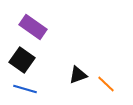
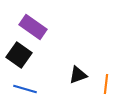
black square: moved 3 px left, 5 px up
orange line: rotated 54 degrees clockwise
